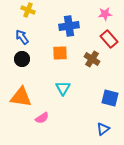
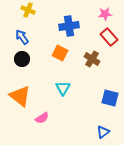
red rectangle: moved 2 px up
orange square: rotated 28 degrees clockwise
orange triangle: moved 1 px left, 1 px up; rotated 30 degrees clockwise
blue triangle: moved 3 px down
